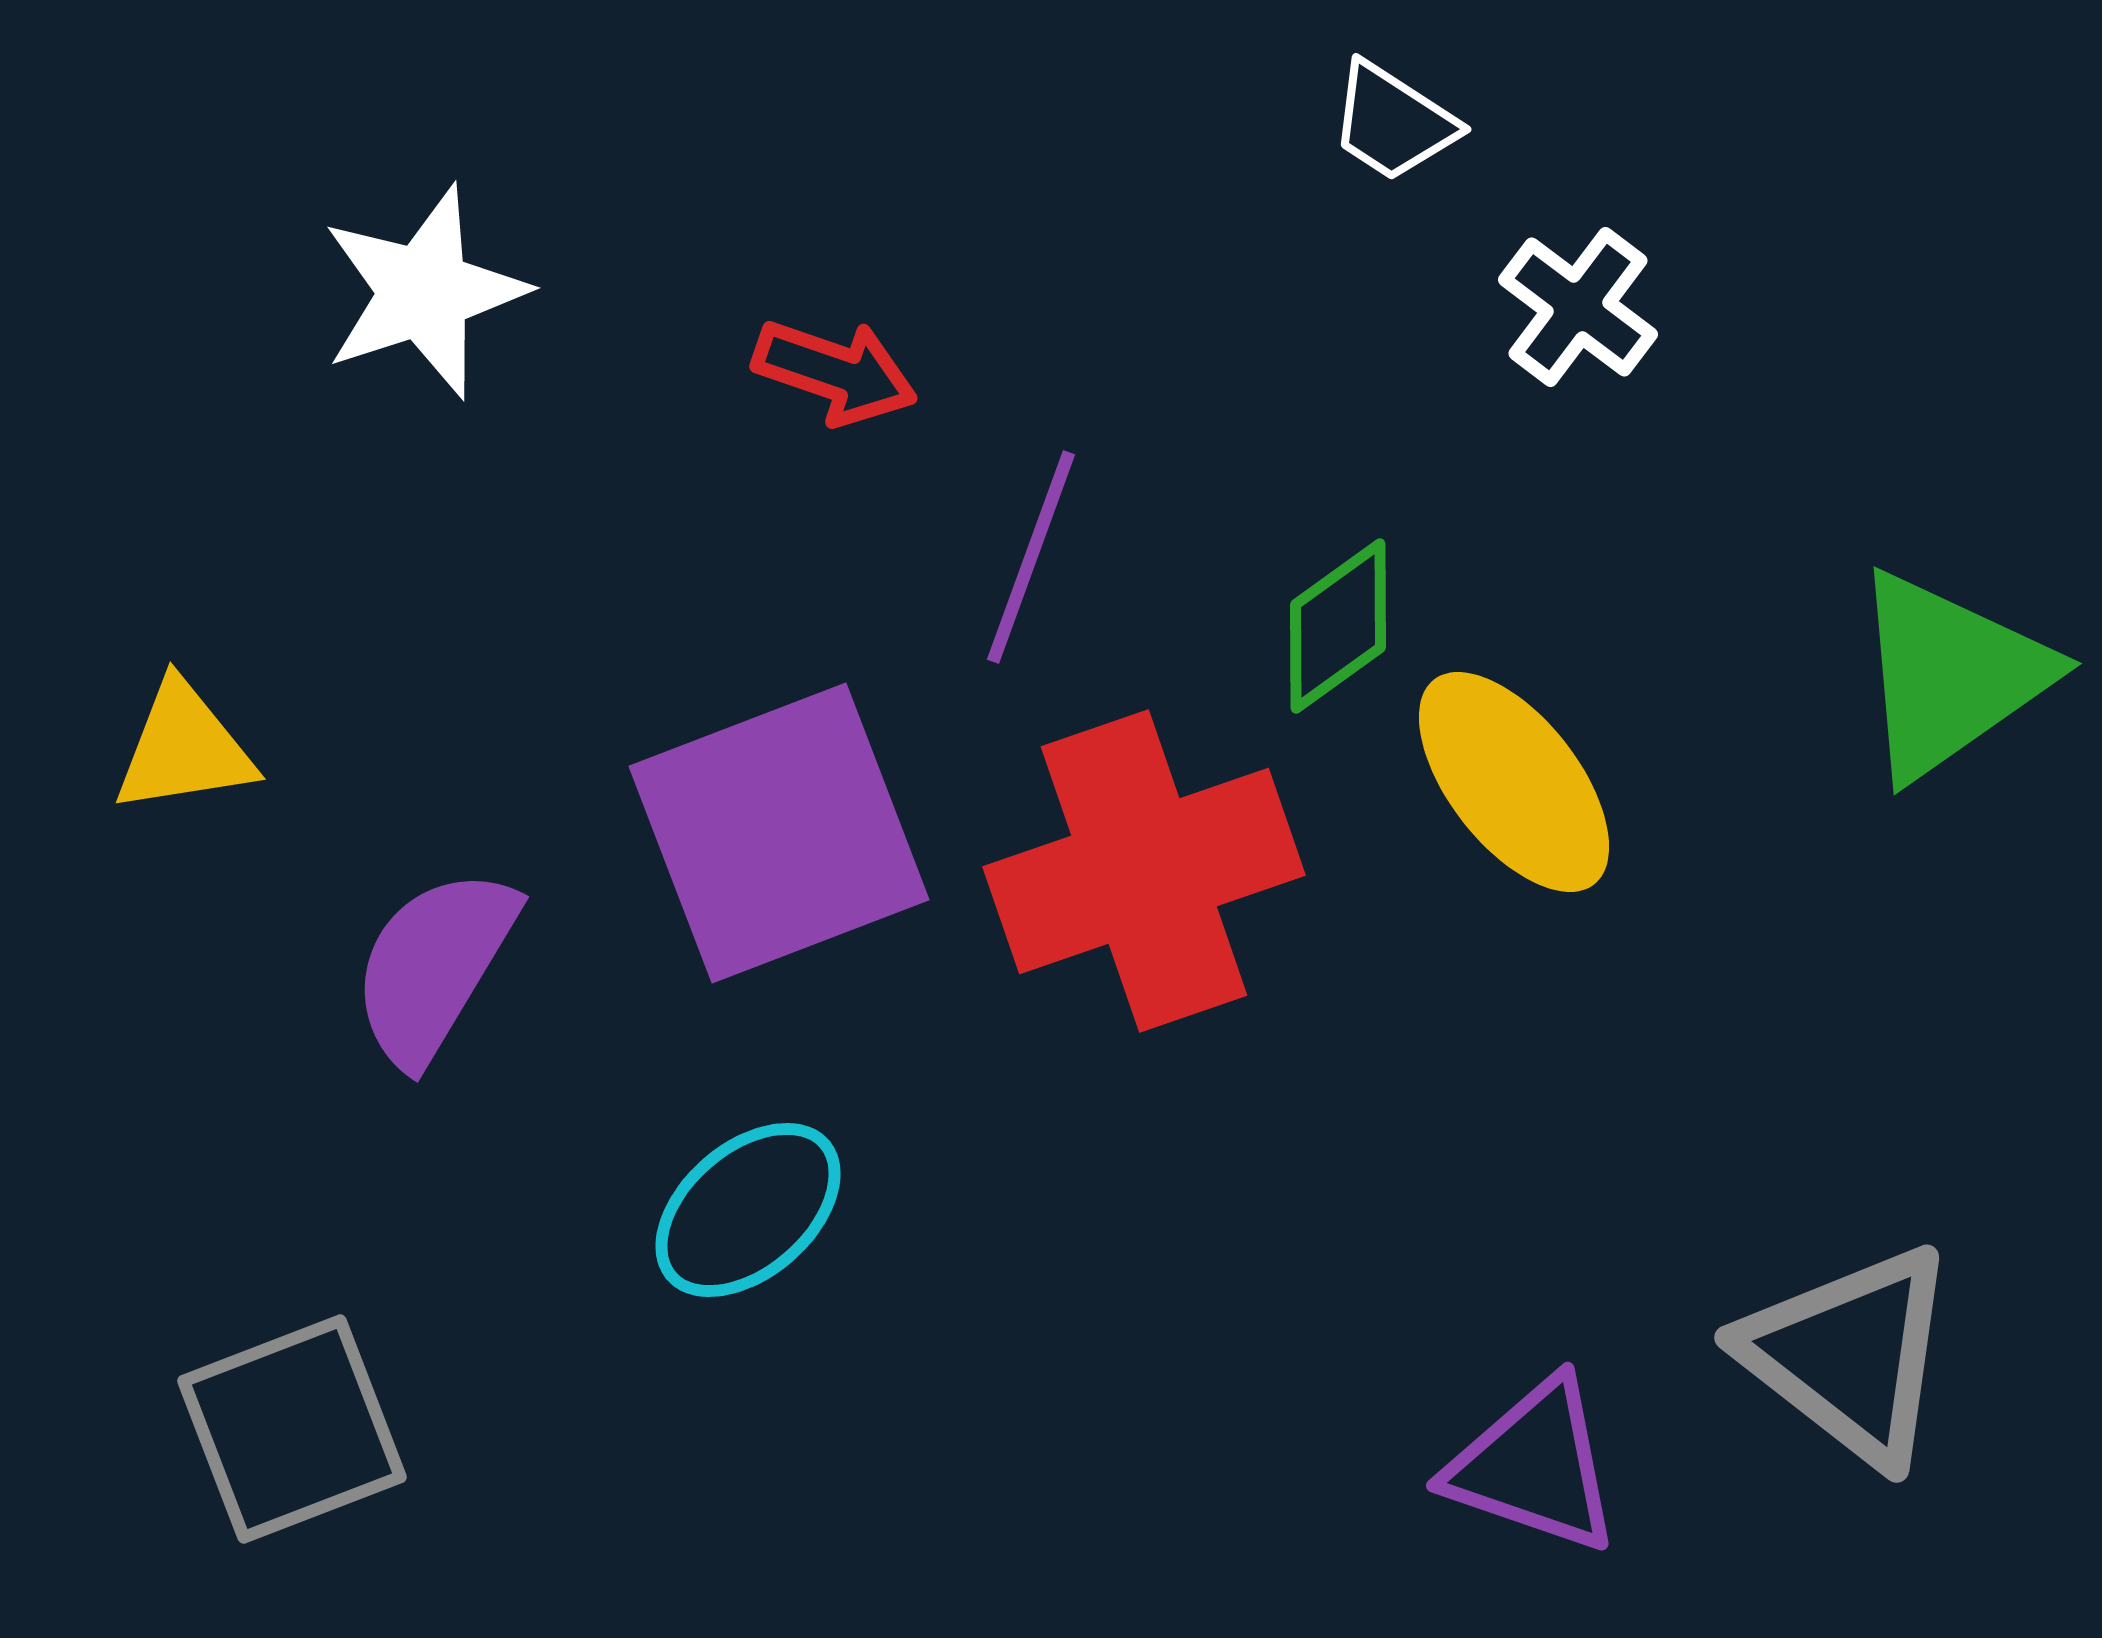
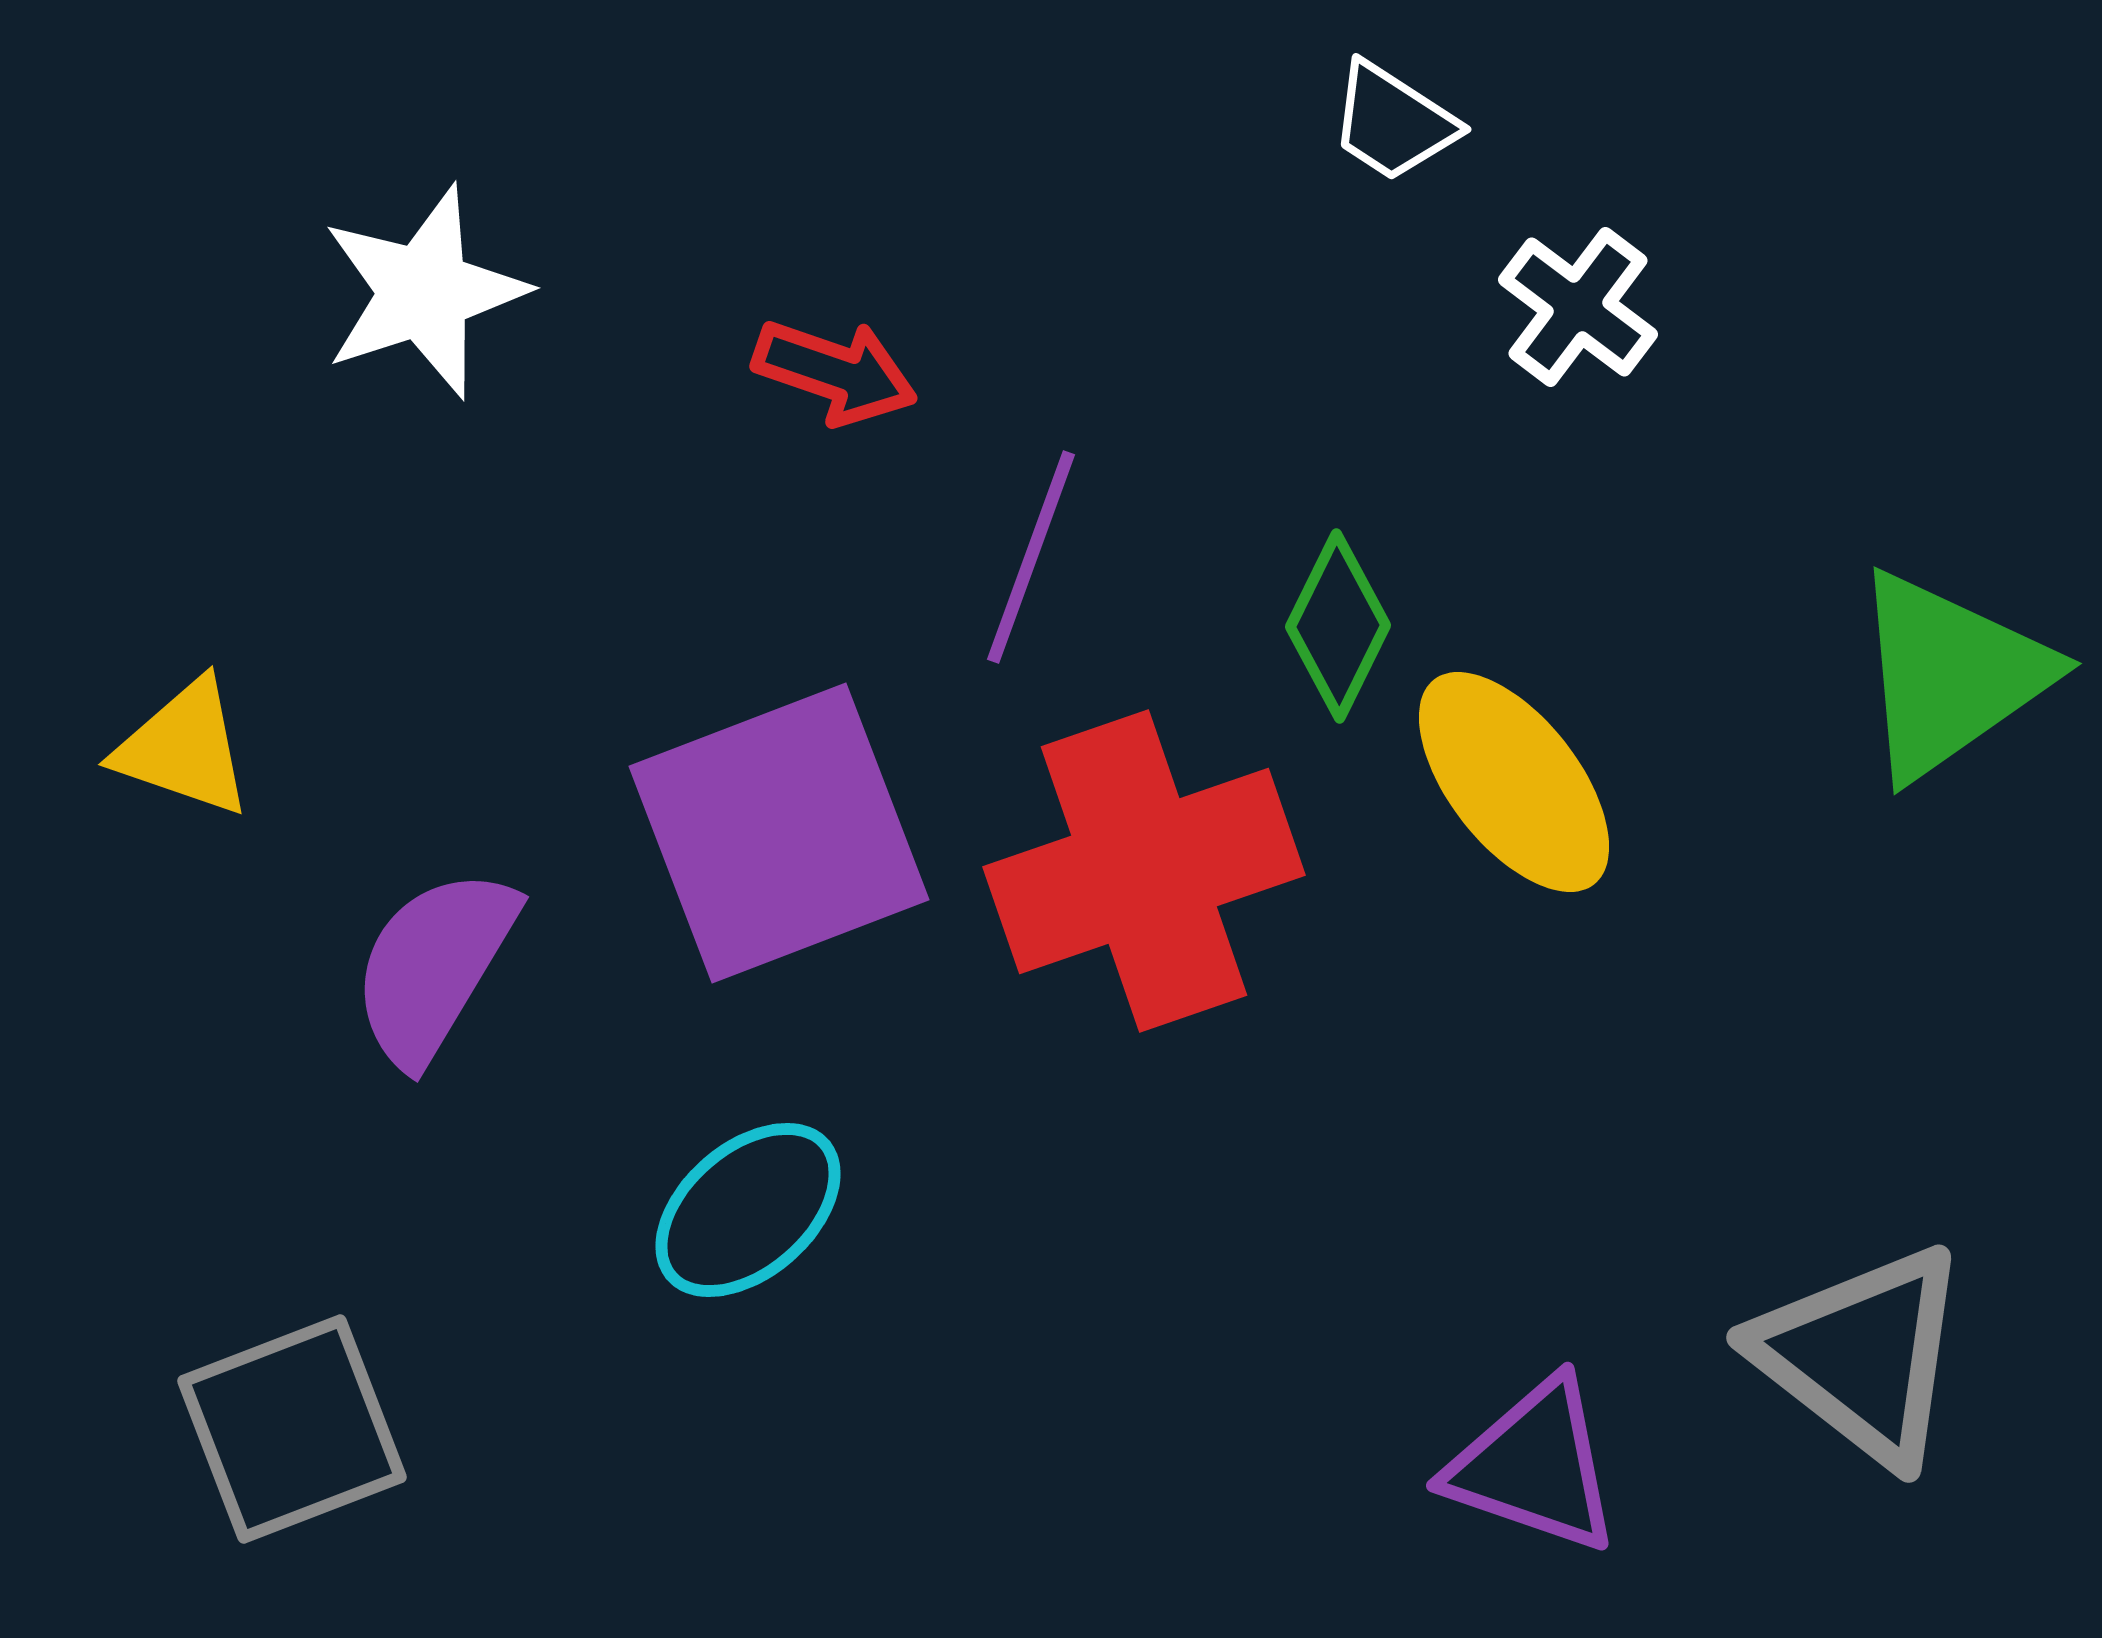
green diamond: rotated 28 degrees counterclockwise
yellow triangle: rotated 28 degrees clockwise
gray triangle: moved 12 px right
